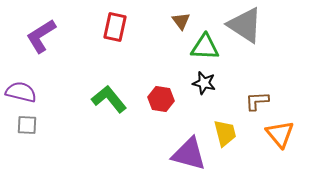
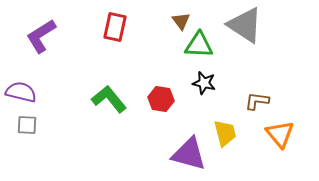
green triangle: moved 6 px left, 2 px up
brown L-shape: rotated 10 degrees clockwise
